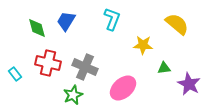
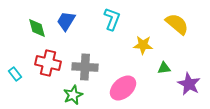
gray cross: rotated 20 degrees counterclockwise
